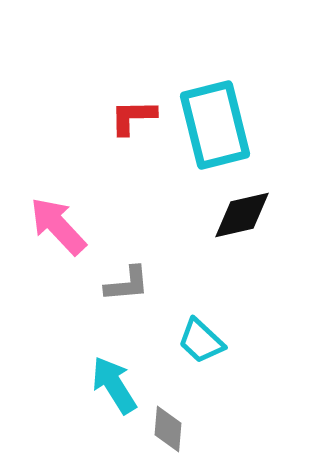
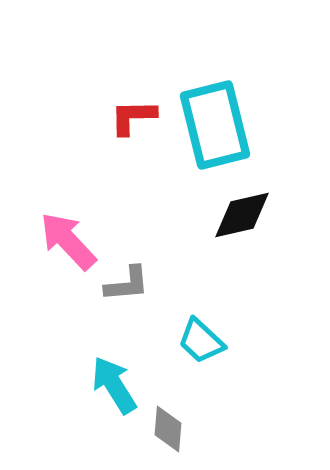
pink arrow: moved 10 px right, 15 px down
